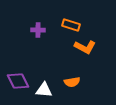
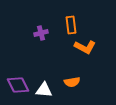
orange rectangle: rotated 66 degrees clockwise
purple cross: moved 3 px right, 3 px down; rotated 16 degrees counterclockwise
purple diamond: moved 4 px down
